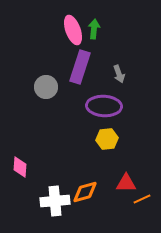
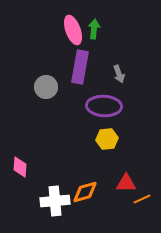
purple rectangle: rotated 8 degrees counterclockwise
